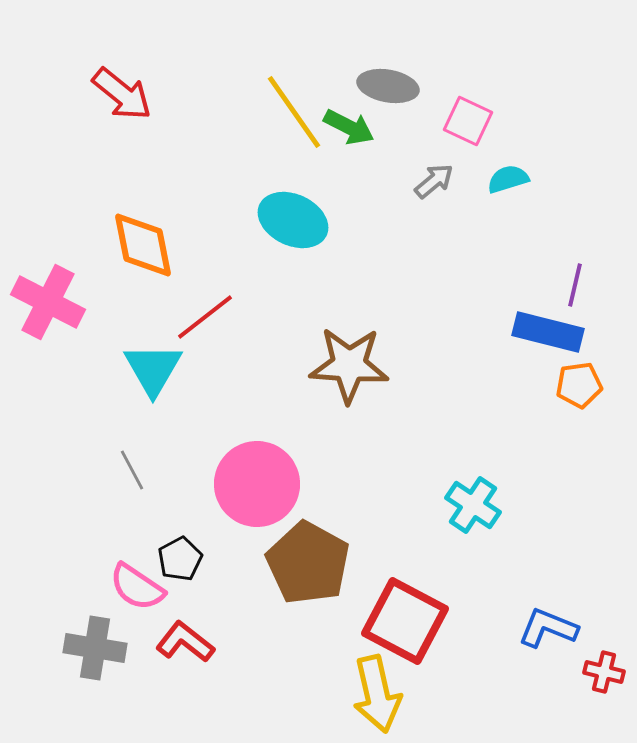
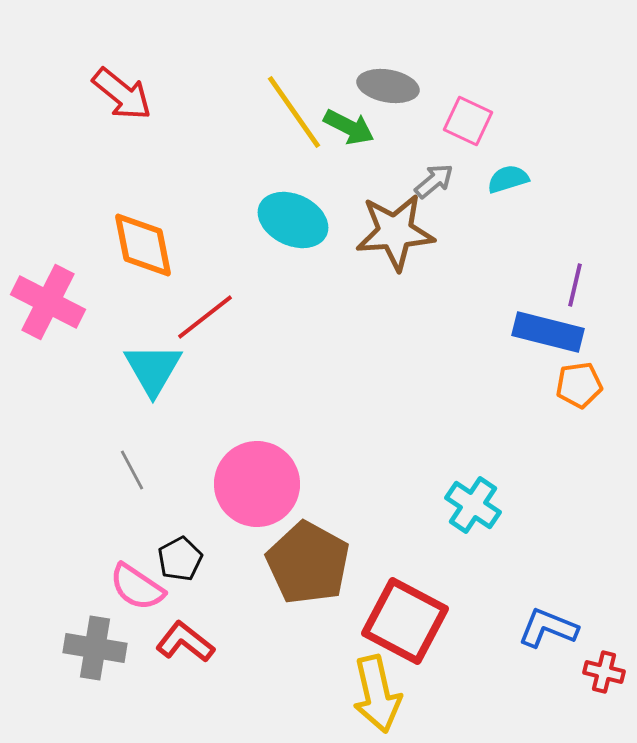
brown star: moved 46 px right, 133 px up; rotated 8 degrees counterclockwise
